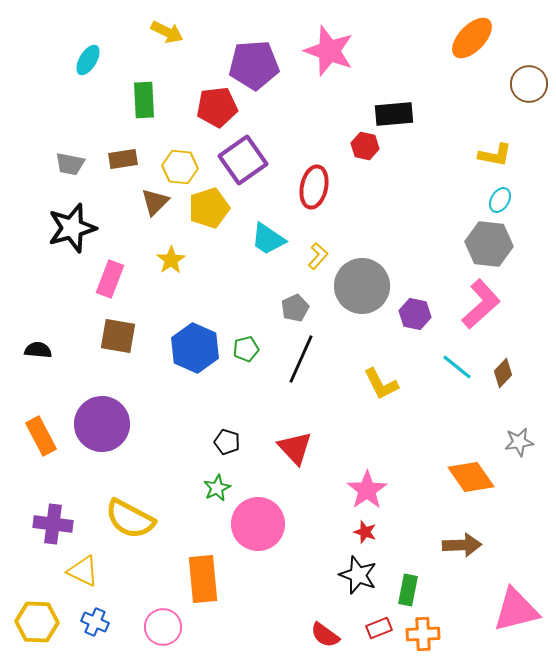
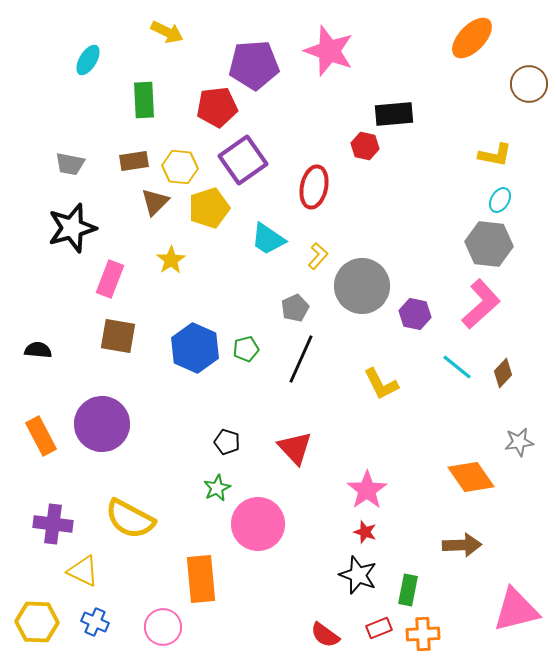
brown rectangle at (123, 159): moved 11 px right, 2 px down
orange rectangle at (203, 579): moved 2 px left
